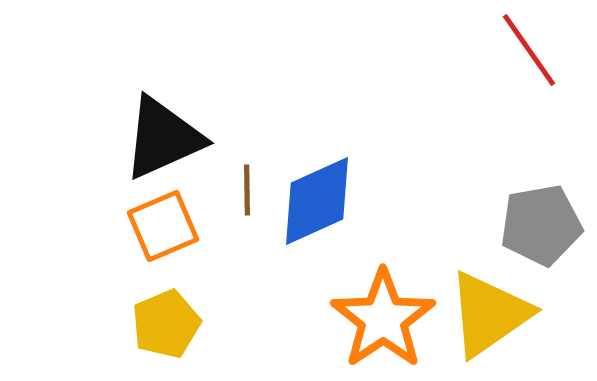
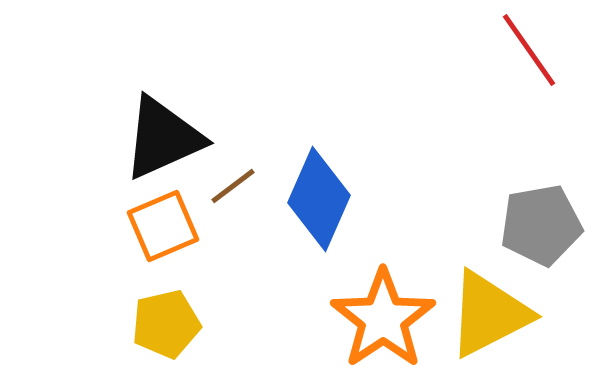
brown line: moved 14 px left, 4 px up; rotated 54 degrees clockwise
blue diamond: moved 2 px right, 2 px up; rotated 42 degrees counterclockwise
yellow triangle: rotated 8 degrees clockwise
yellow pentagon: rotated 10 degrees clockwise
